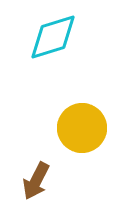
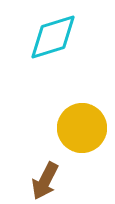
brown arrow: moved 9 px right
